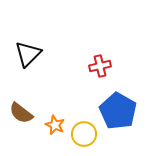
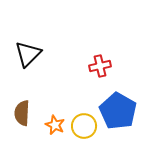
brown semicircle: moved 1 px right; rotated 55 degrees clockwise
yellow circle: moved 8 px up
